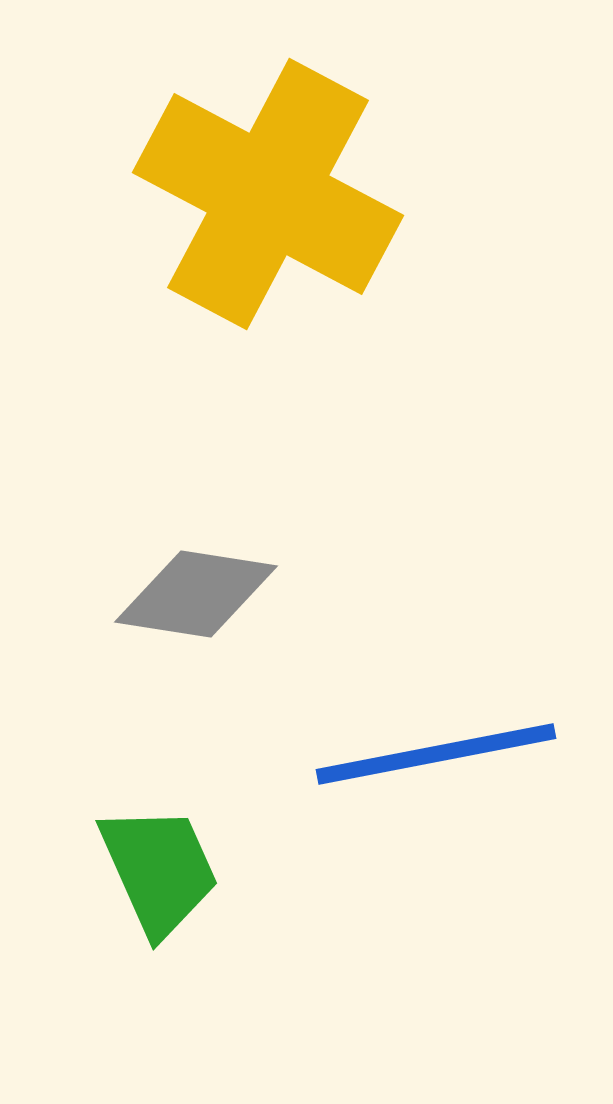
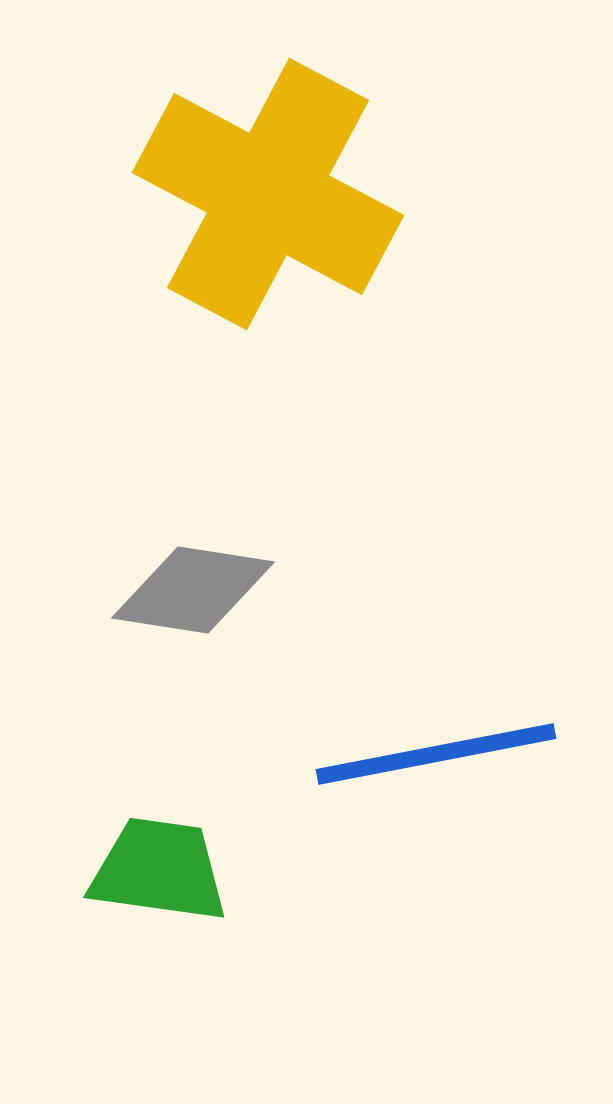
gray diamond: moved 3 px left, 4 px up
green trapezoid: rotated 58 degrees counterclockwise
